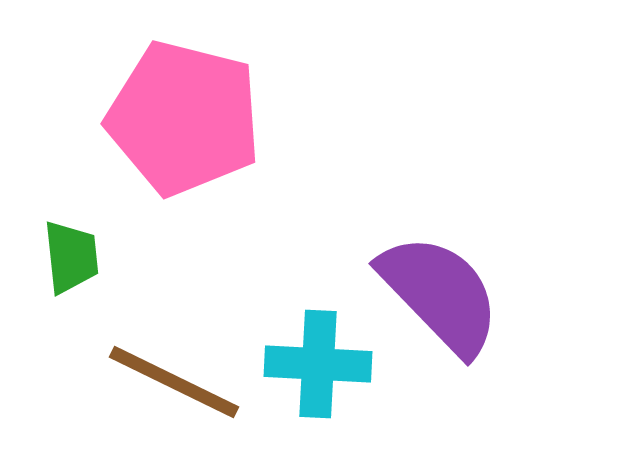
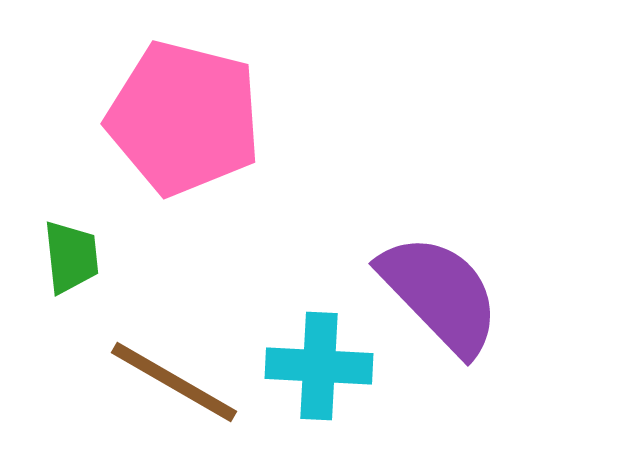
cyan cross: moved 1 px right, 2 px down
brown line: rotated 4 degrees clockwise
